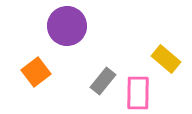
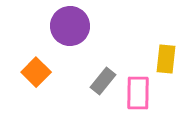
purple circle: moved 3 px right
yellow rectangle: rotated 56 degrees clockwise
orange square: rotated 8 degrees counterclockwise
